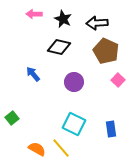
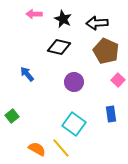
blue arrow: moved 6 px left
green square: moved 2 px up
cyan square: rotated 10 degrees clockwise
blue rectangle: moved 15 px up
